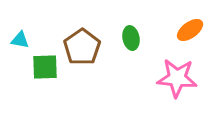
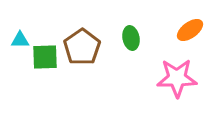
cyan triangle: rotated 12 degrees counterclockwise
green square: moved 10 px up
pink star: rotated 6 degrees counterclockwise
